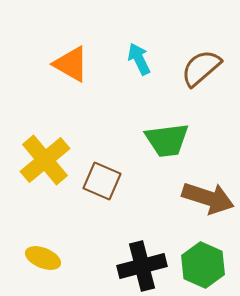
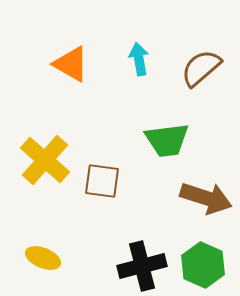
cyan arrow: rotated 16 degrees clockwise
yellow cross: rotated 9 degrees counterclockwise
brown square: rotated 15 degrees counterclockwise
brown arrow: moved 2 px left
